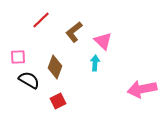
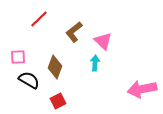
red line: moved 2 px left, 1 px up
